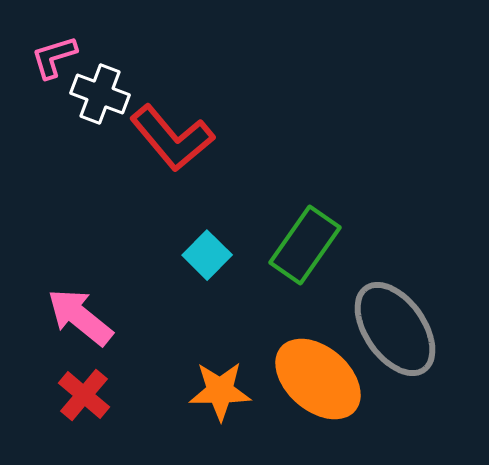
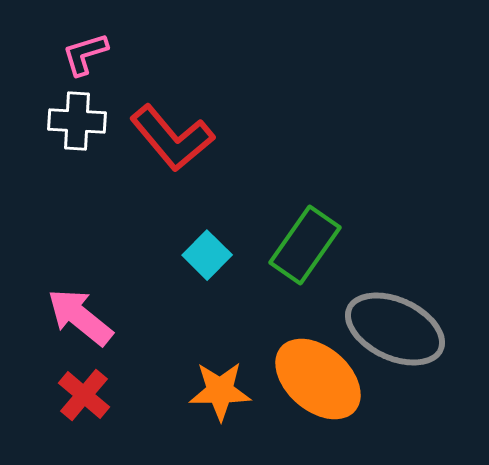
pink L-shape: moved 31 px right, 3 px up
white cross: moved 23 px left, 27 px down; rotated 18 degrees counterclockwise
gray ellipse: rotated 30 degrees counterclockwise
